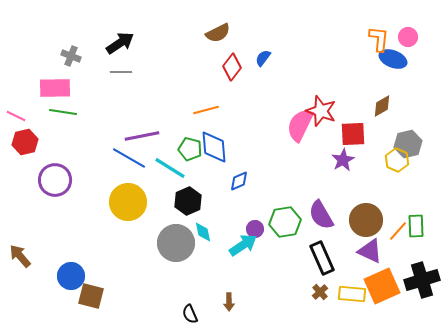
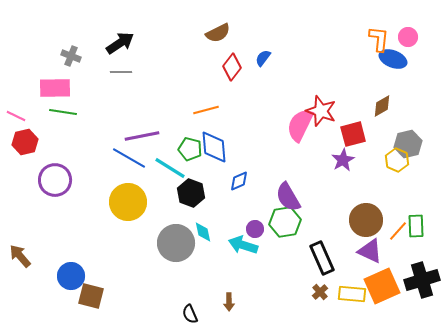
red square at (353, 134): rotated 12 degrees counterclockwise
black hexagon at (188, 201): moved 3 px right, 8 px up; rotated 16 degrees counterclockwise
purple semicircle at (321, 215): moved 33 px left, 18 px up
cyan arrow at (243, 245): rotated 128 degrees counterclockwise
